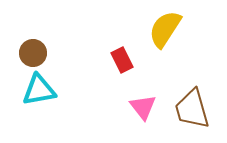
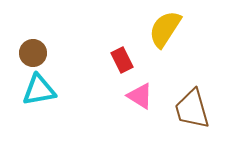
pink triangle: moved 3 px left, 11 px up; rotated 20 degrees counterclockwise
